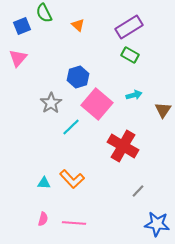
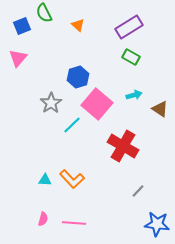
green rectangle: moved 1 px right, 2 px down
brown triangle: moved 3 px left, 1 px up; rotated 30 degrees counterclockwise
cyan line: moved 1 px right, 2 px up
cyan triangle: moved 1 px right, 3 px up
